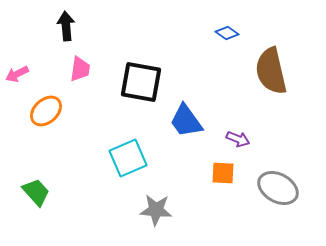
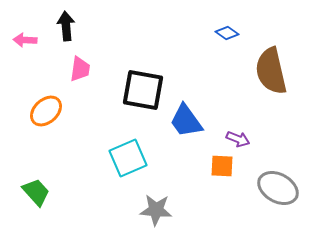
pink arrow: moved 8 px right, 34 px up; rotated 30 degrees clockwise
black square: moved 2 px right, 8 px down
orange square: moved 1 px left, 7 px up
